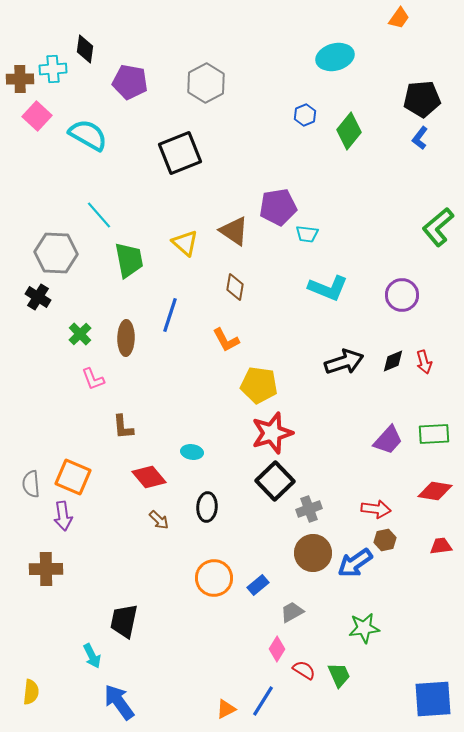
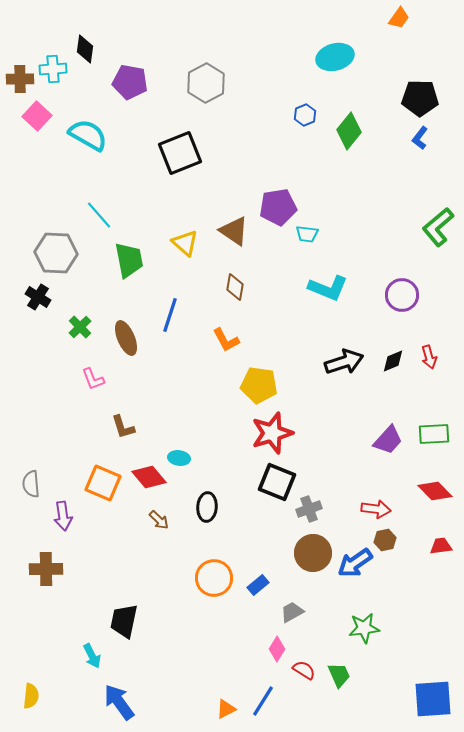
black pentagon at (422, 99): moved 2 px left, 1 px up; rotated 6 degrees clockwise
green cross at (80, 334): moved 7 px up
brown ellipse at (126, 338): rotated 24 degrees counterclockwise
red arrow at (424, 362): moved 5 px right, 5 px up
brown L-shape at (123, 427): rotated 12 degrees counterclockwise
cyan ellipse at (192, 452): moved 13 px left, 6 px down
orange square at (73, 477): moved 30 px right, 6 px down
black square at (275, 481): moved 2 px right, 1 px down; rotated 24 degrees counterclockwise
red diamond at (435, 491): rotated 36 degrees clockwise
yellow semicircle at (31, 692): moved 4 px down
